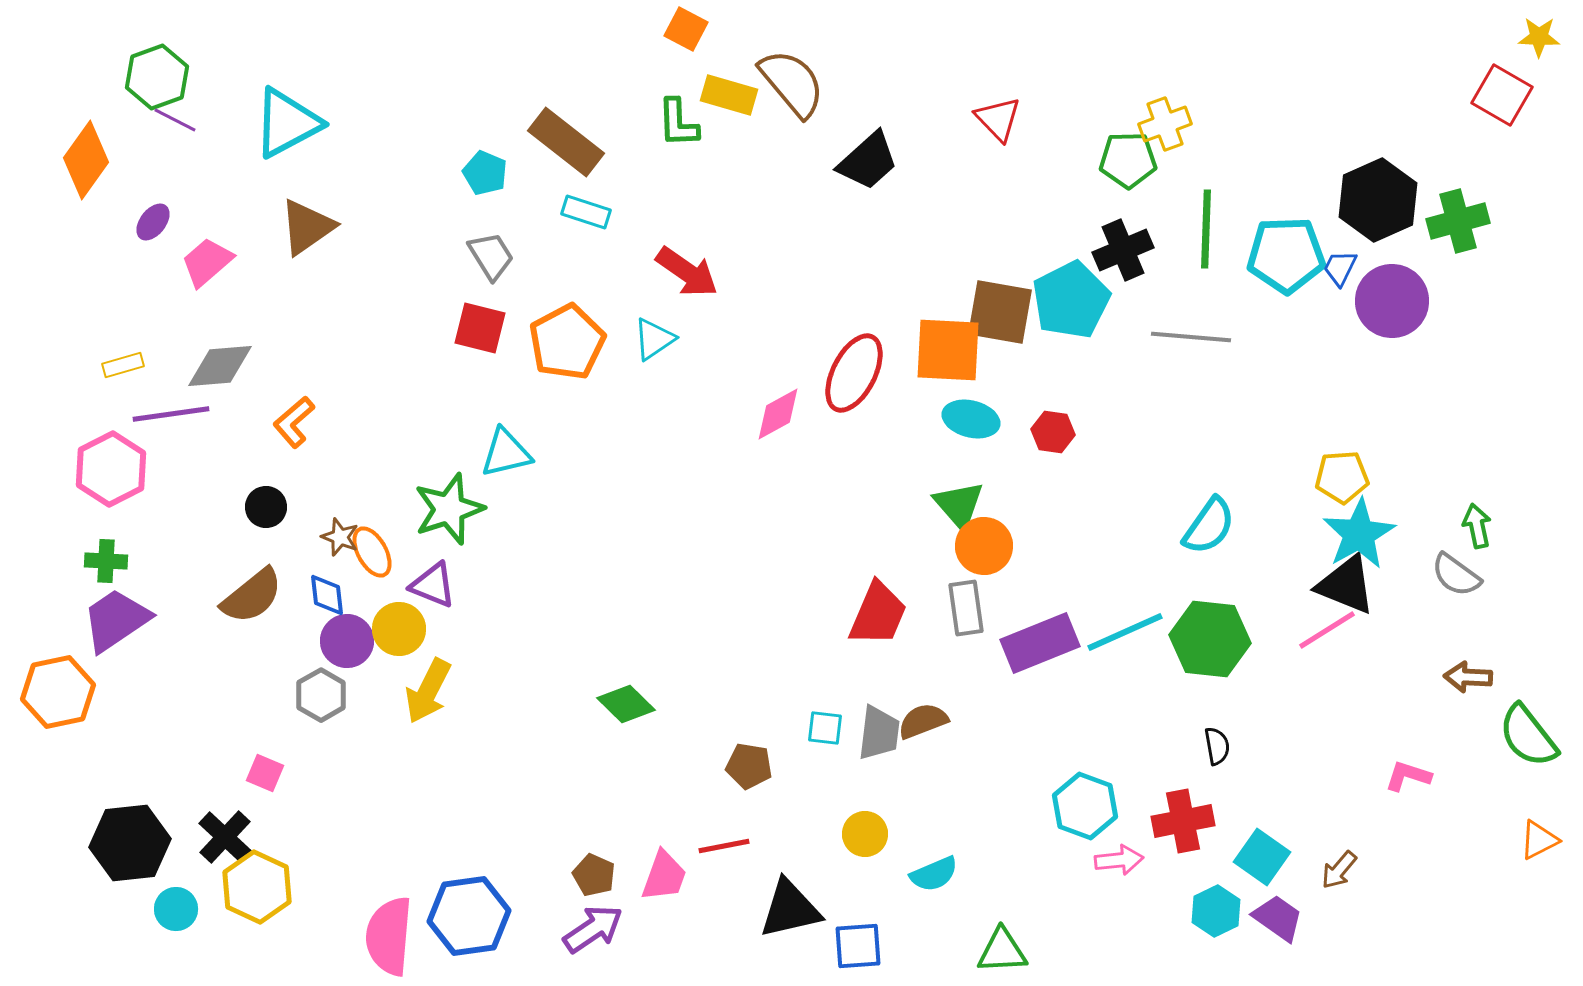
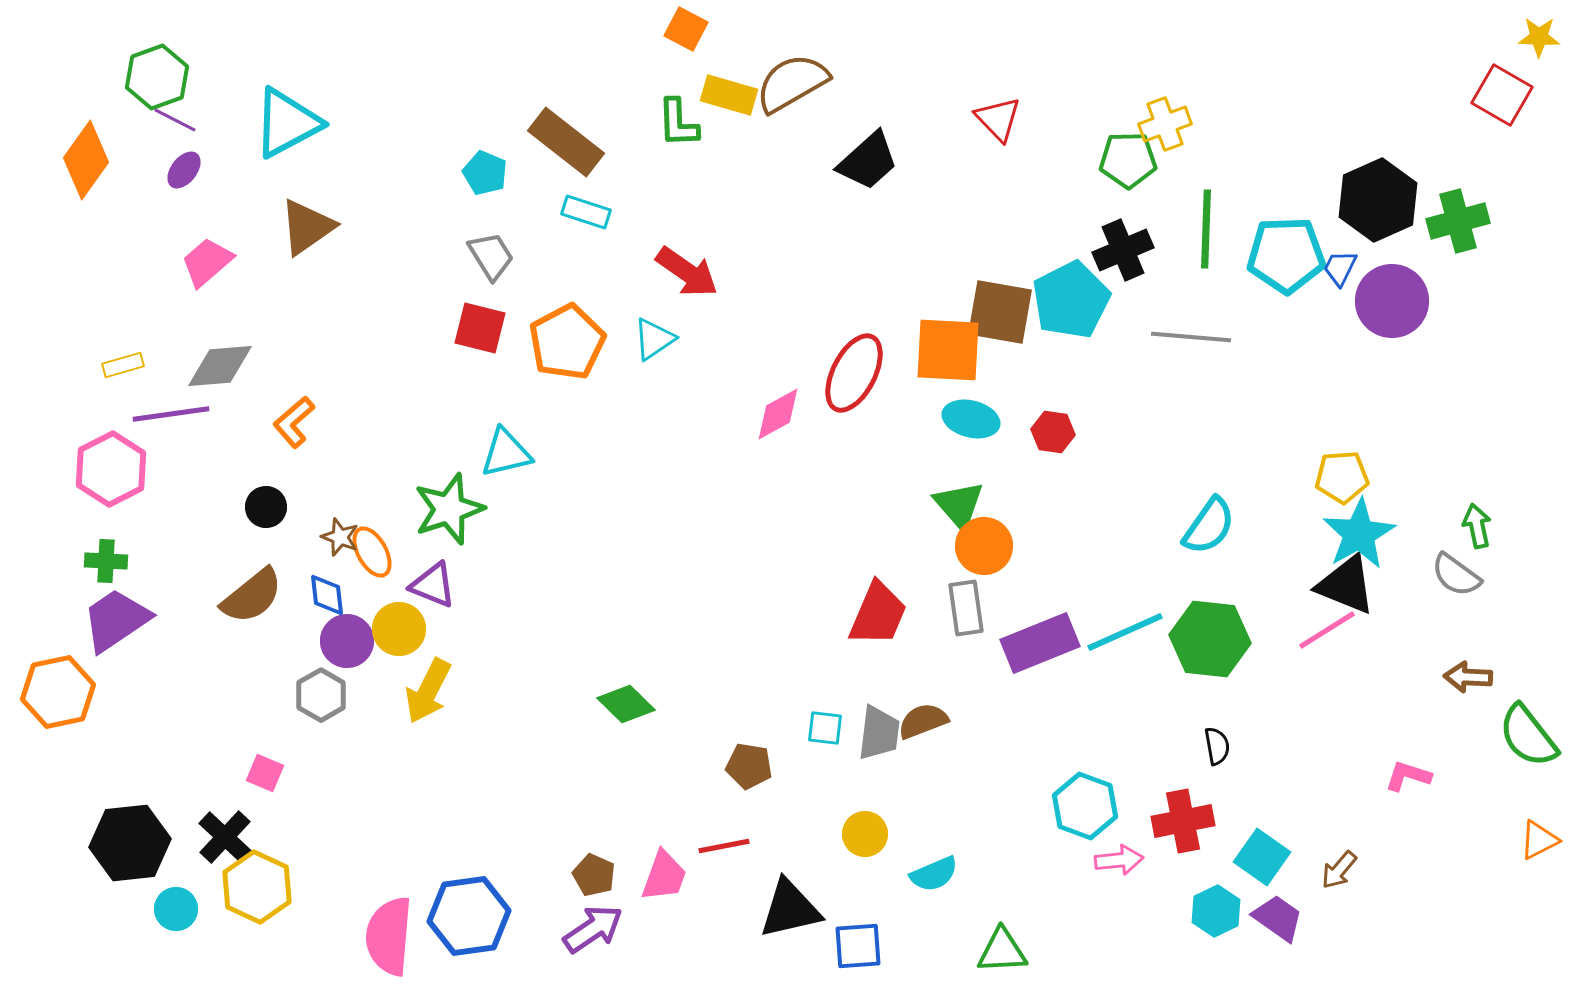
brown semicircle at (792, 83): rotated 80 degrees counterclockwise
purple ellipse at (153, 222): moved 31 px right, 52 px up
